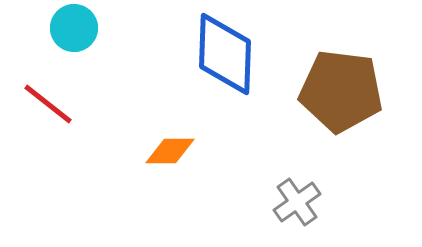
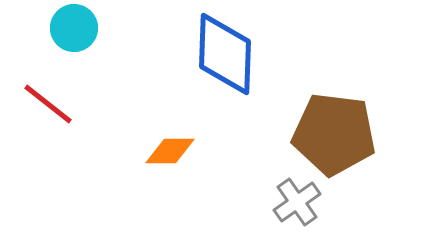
brown pentagon: moved 7 px left, 43 px down
